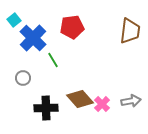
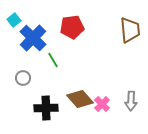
brown trapezoid: moved 1 px up; rotated 12 degrees counterclockwise
gray arrow: rotated 102 degrees clockwise
